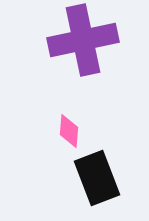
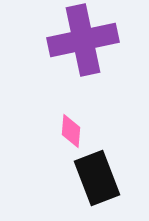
pink diamond: moved 2 px right
